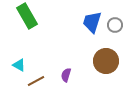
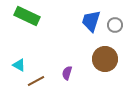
green rectangle: rotated 35 degrees counterclockwise
blue trapezoid: moved 1 px left, 1 px up
brown circle: moved 1 px left, 2 px up
purple semicircle: moved 1 px right, 2 px up
